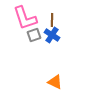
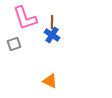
brown line: moved 2 px down
gray square: moved 20 px left, 9 px down
orange triangle: moved 5 px left, 1 px up
